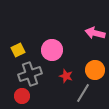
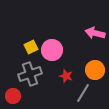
yellow square: moved 13 px right, 3 px up
red circle: moved 9 px left
